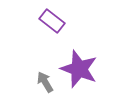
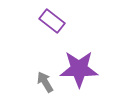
purple star: rotated 21 degrees counterclockwise
